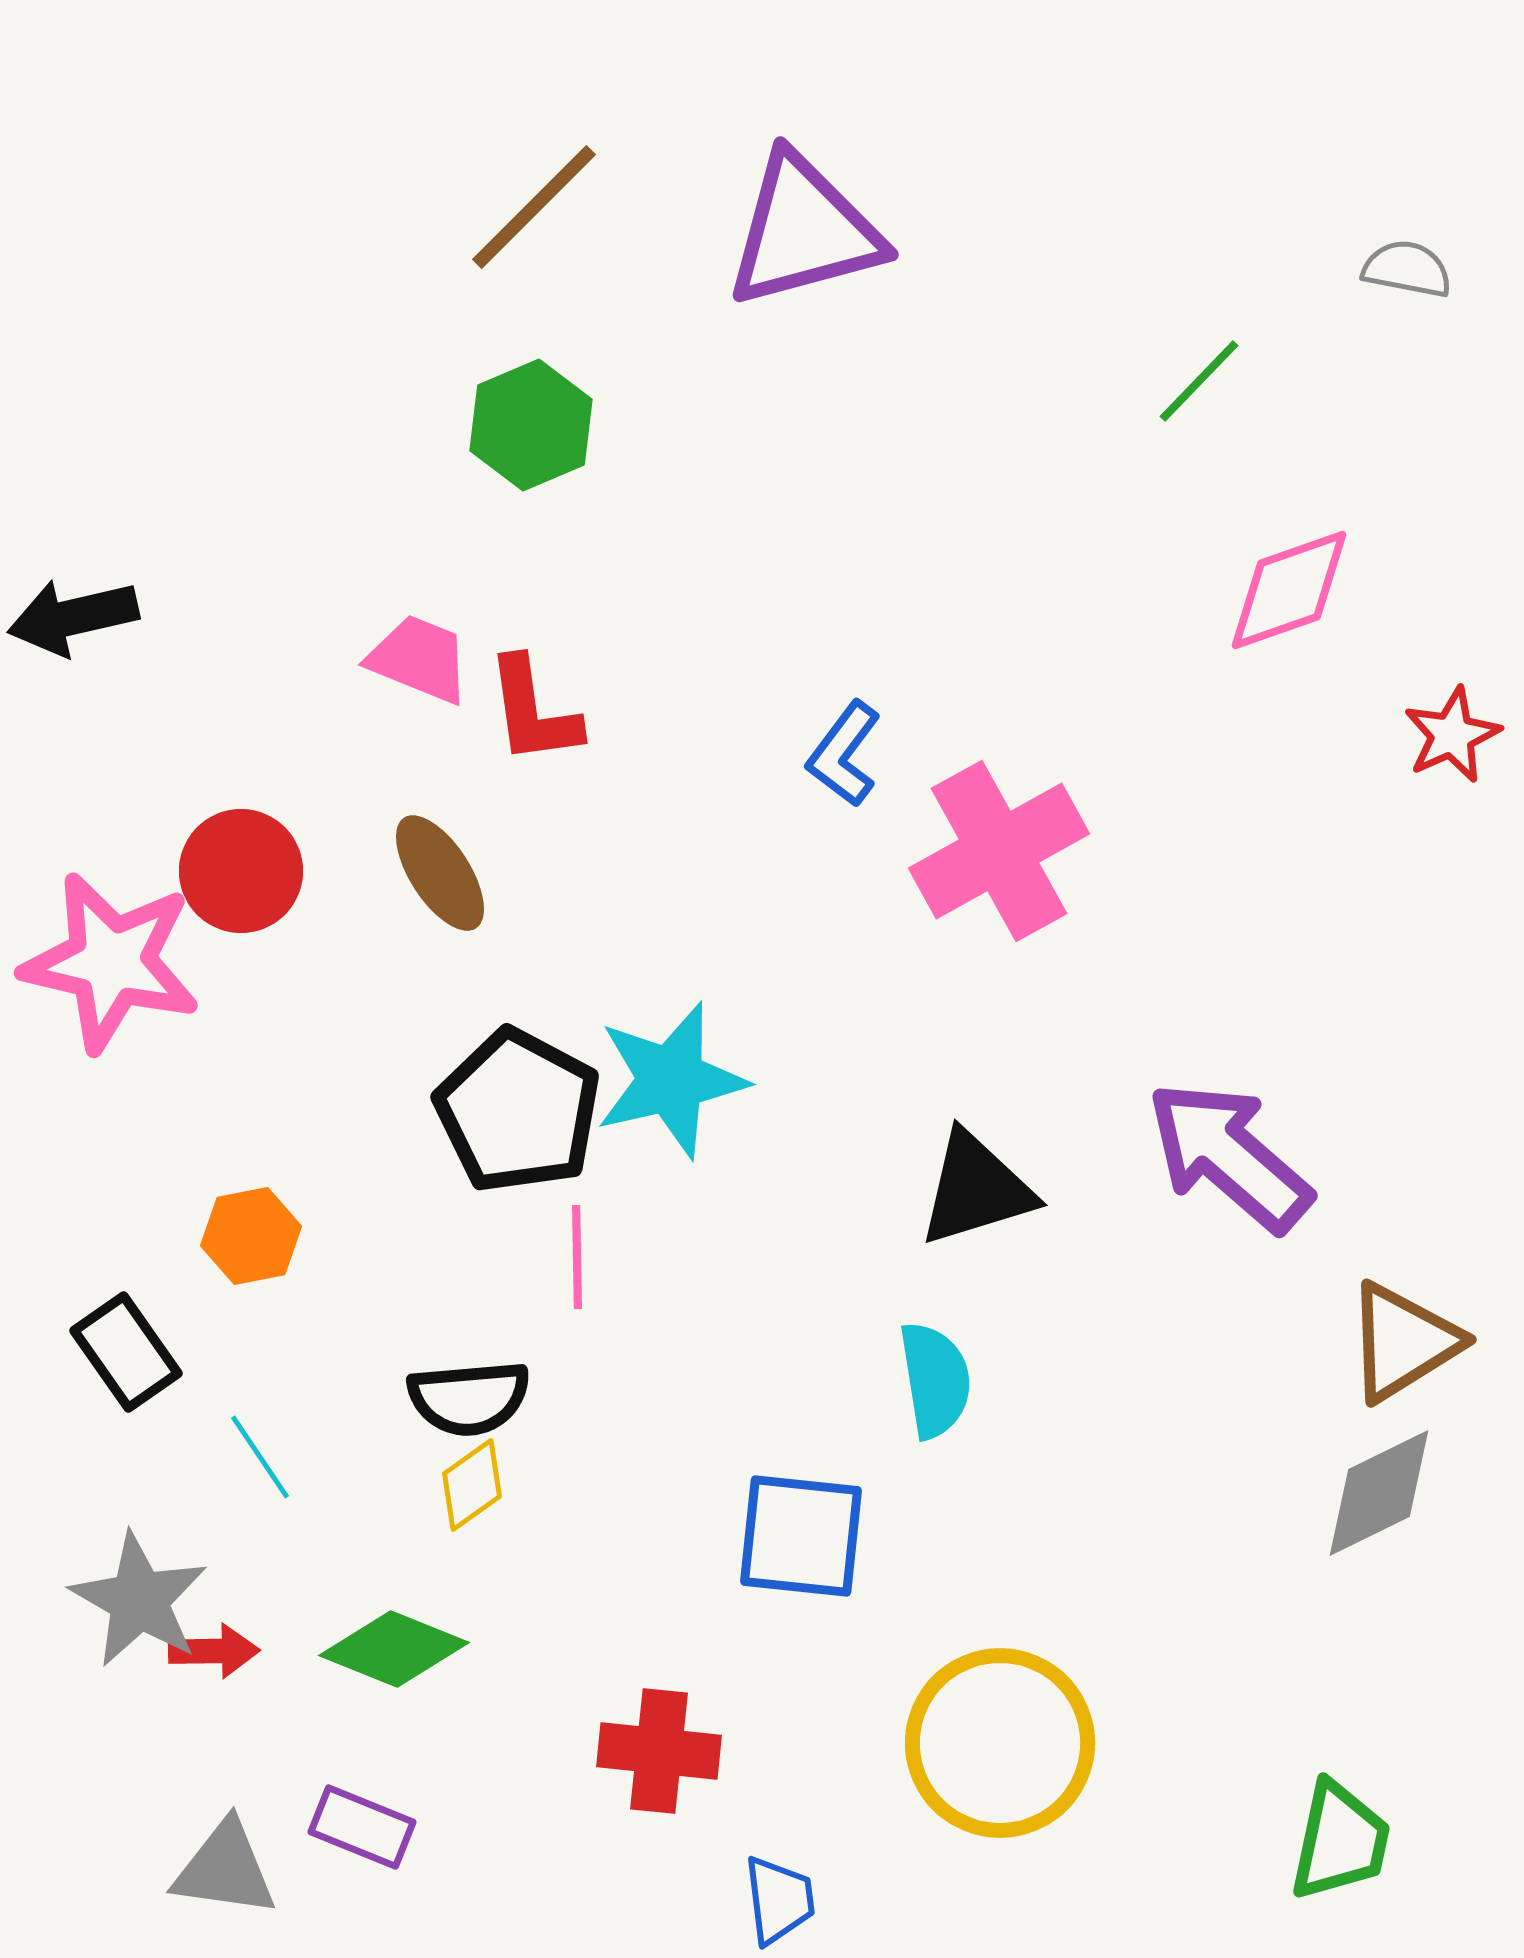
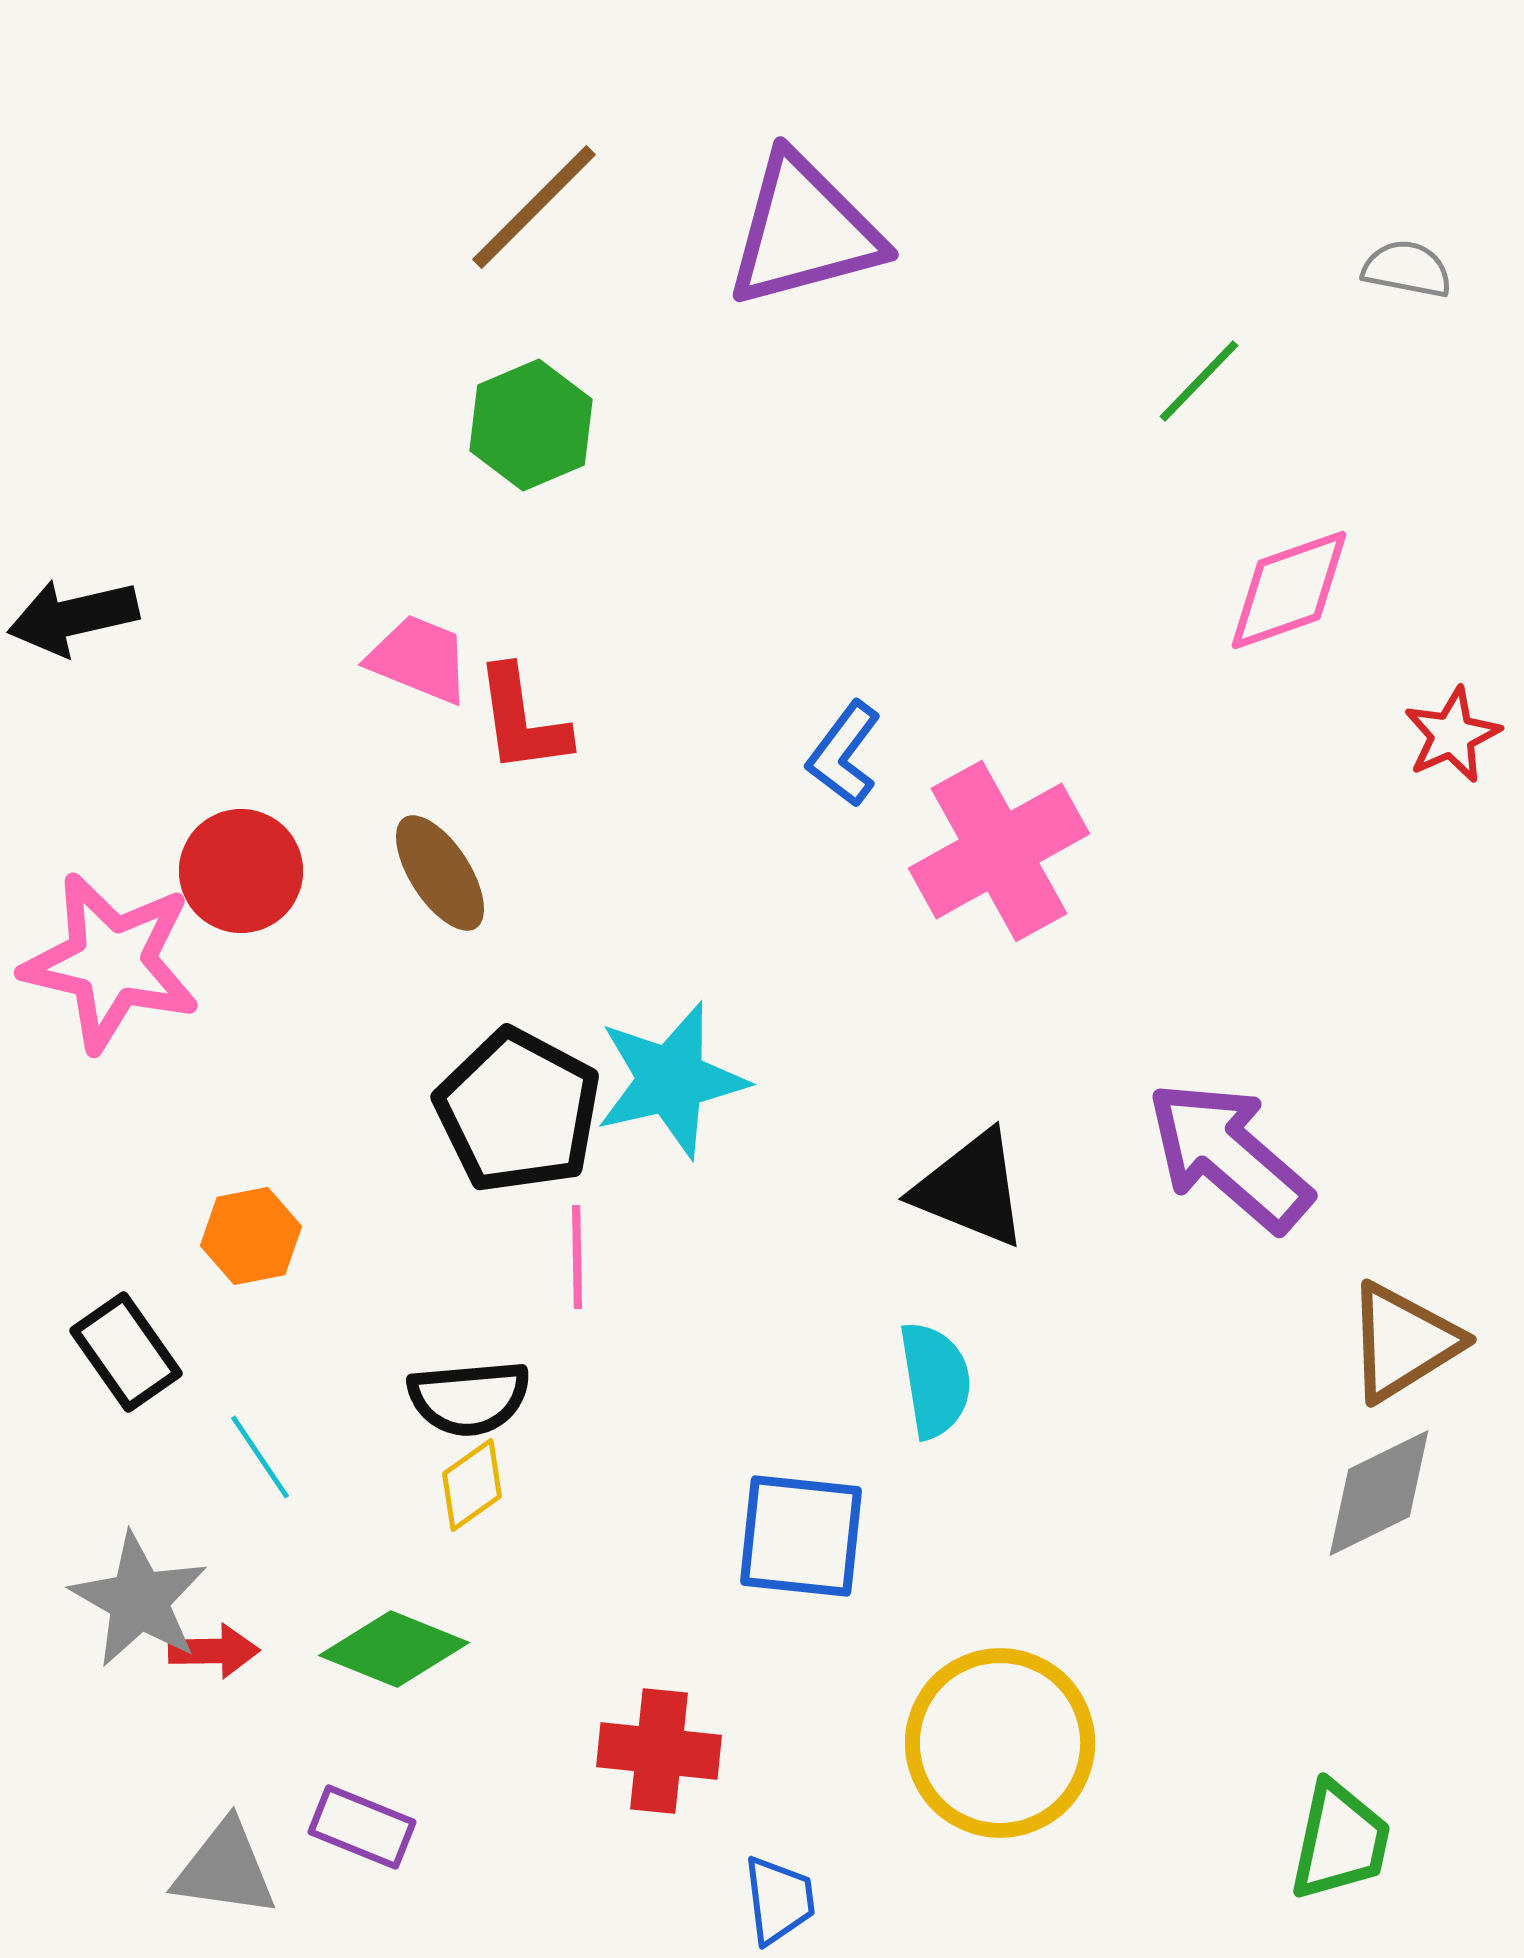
red L-shape: moved 11 px left, 9 px down
black triangle: moved 5 px left; rotated 39 degrees clockwise
